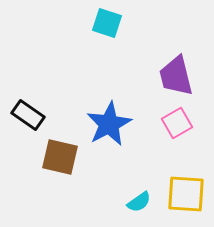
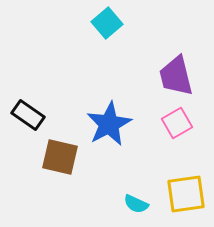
cyan square: rotated 32 degrees clockwise
yellow square: rotated 12 degrees counterclockwise
cyan semicircle: moved 3 px left, 2 px down; rotated 60 degrees clockwise
